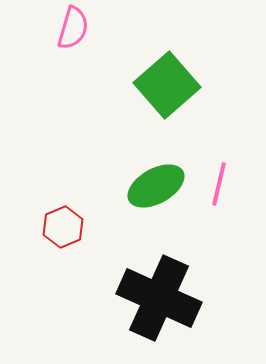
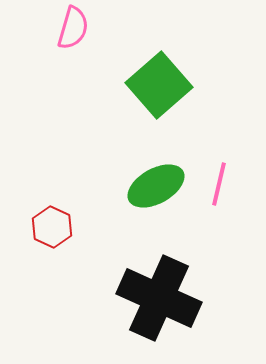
green square: moved 8 px left
red hexagon: moved 11 px left; rotated 12 degrees counterclockwise
